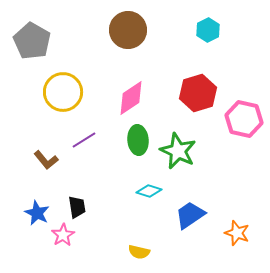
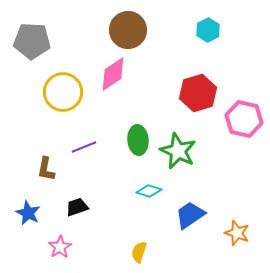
gray pentagon: rotated 27 degrees counterclockwise
pink diamond: moved 18 px left, 24 px up
purple line: moved 7 px down; rotated 10 degrees clockwise
brown L-shape: moved 9 px down; rotated 50 degrees clockwise
black trapezoid: rotated 100 degrees counterclockwise
blue star: moved 9 px left
pink star: moved 3 px left, 12 px down
yellow semicircle: rotated 95 degrees clockwise
